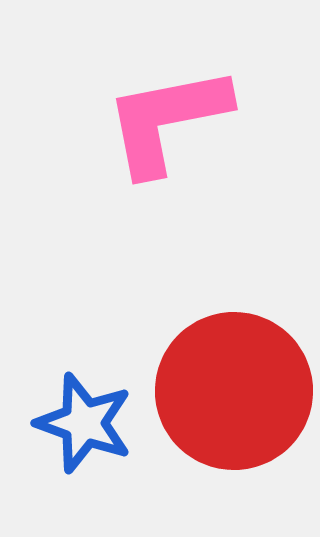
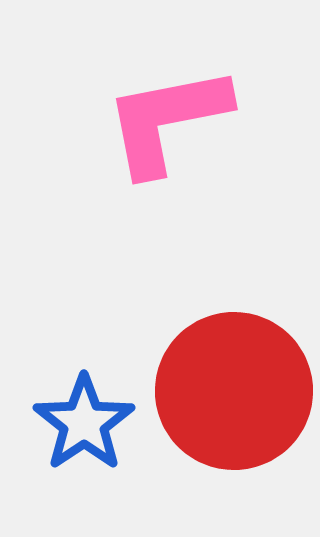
blue star: rotated 18 degrees clockwise
